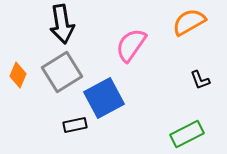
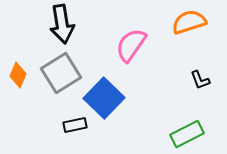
orange semicircle: rotated 12 degrees clockwise
gray square: moved 1 px left, 1 px down
blue square: rotated 18 degrees counterclockwise
